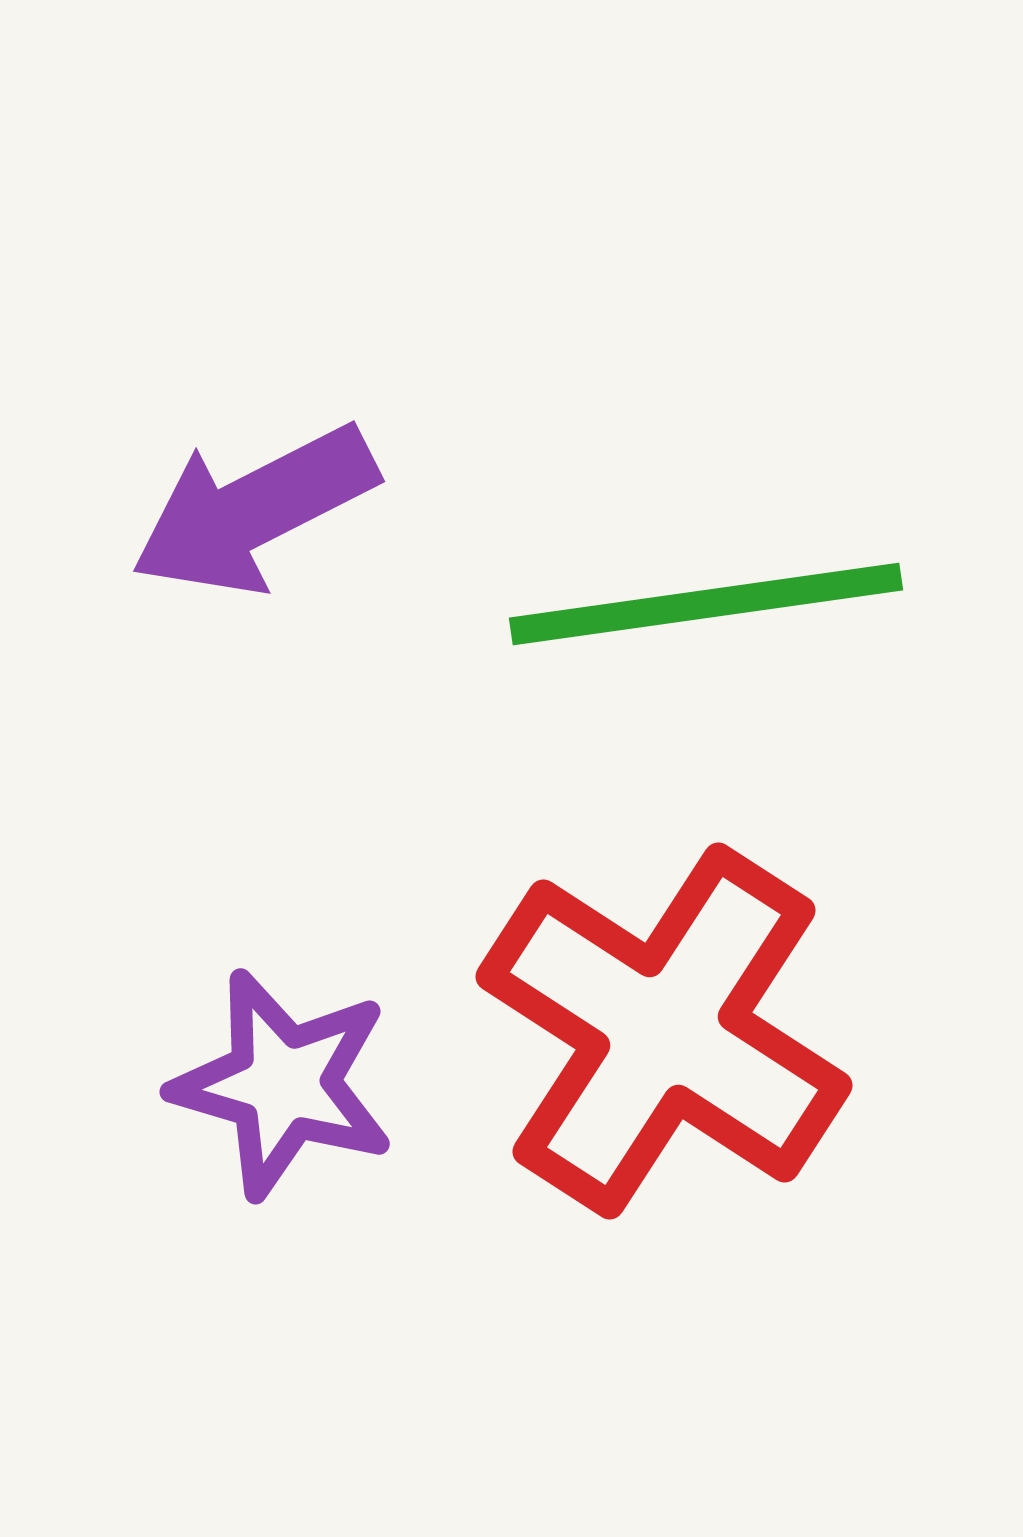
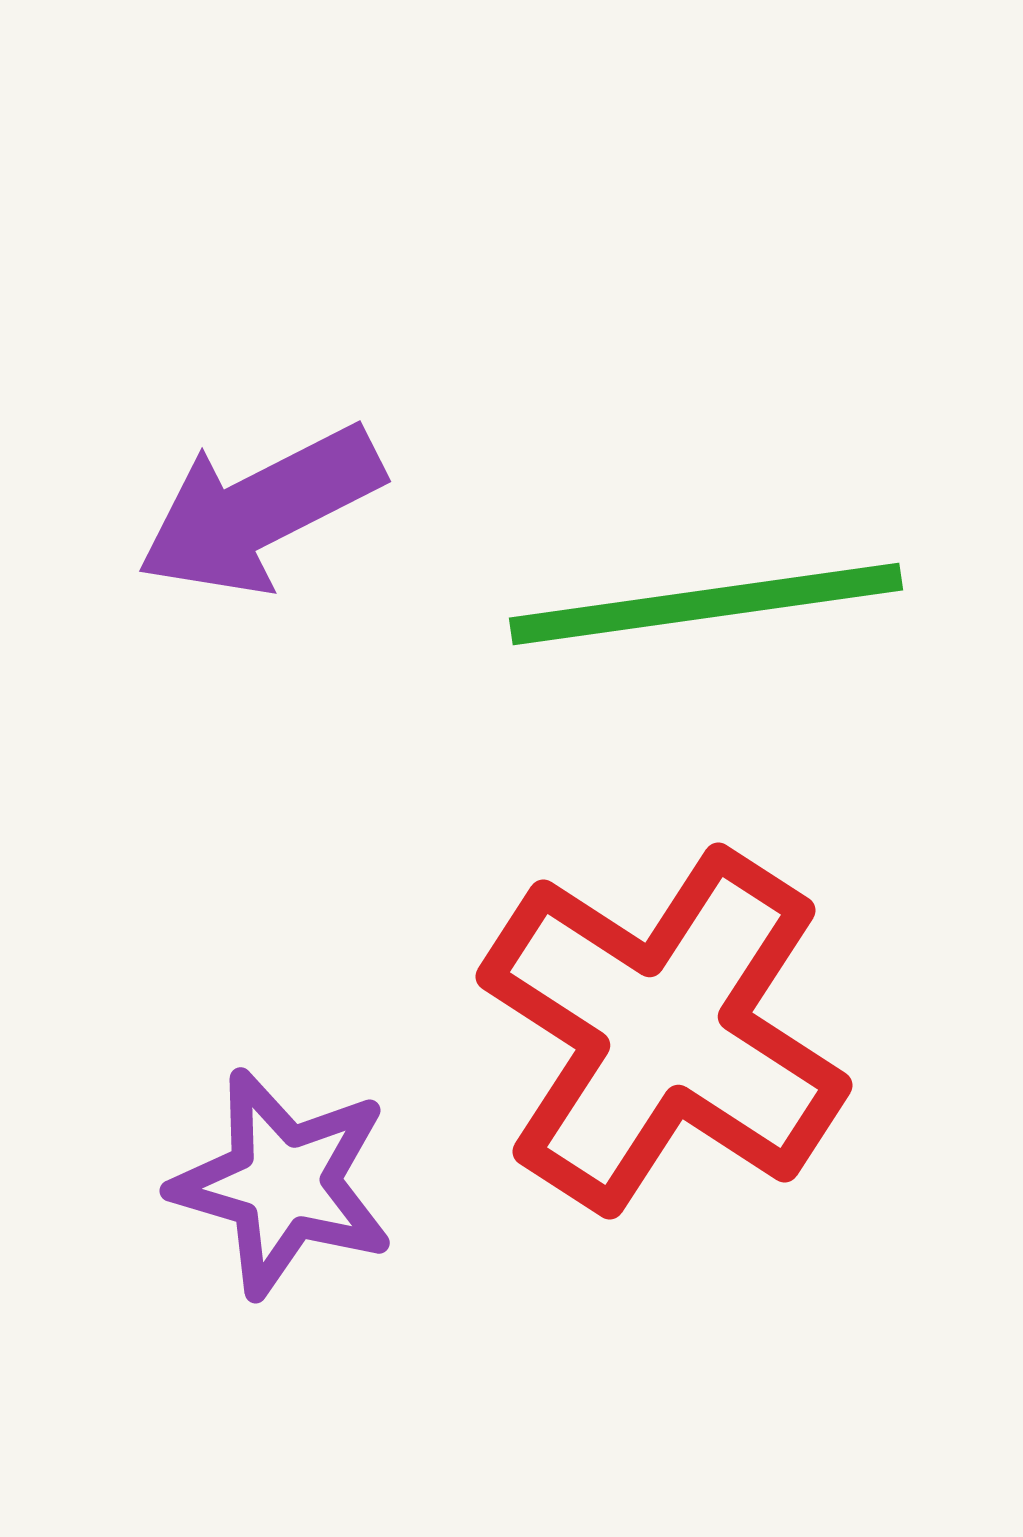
purple arrow: moved 6 px right
purple star: moved 99 px down
